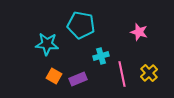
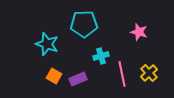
cyan pentagon: moved 3 px right, 1 px up; rotated 12 degrees counterclockwise
cyan star: rotated 15 degrees clockwise
